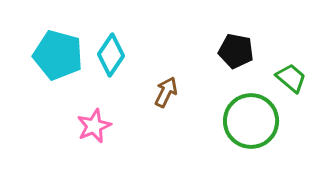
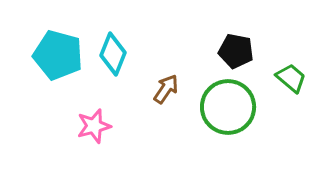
cyan diamond: moved 2 px right, 1 px up; rotated 12 degrees counterclockwise
brown arrow: moved 3 px up; rotated 8 degrees clockwise
green circle: moved 23 px left, 14 px up
pink star: rotated 8 degrees clockwise
